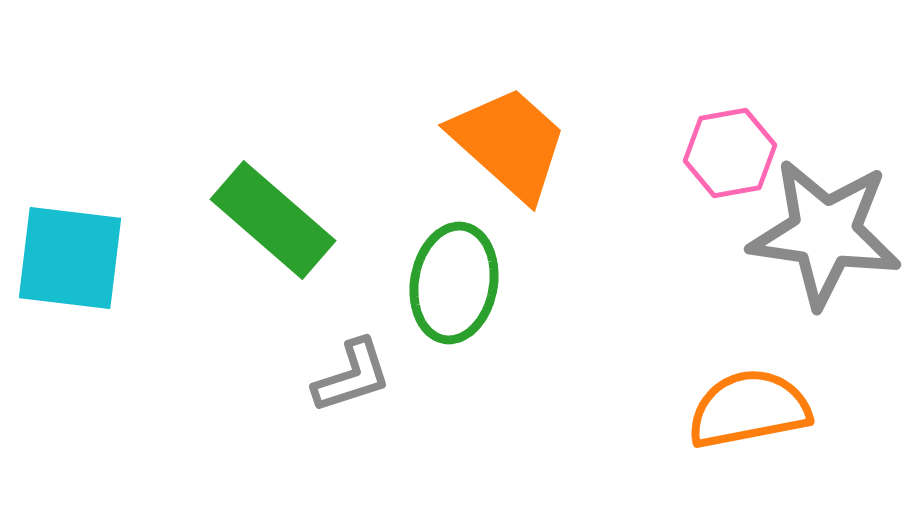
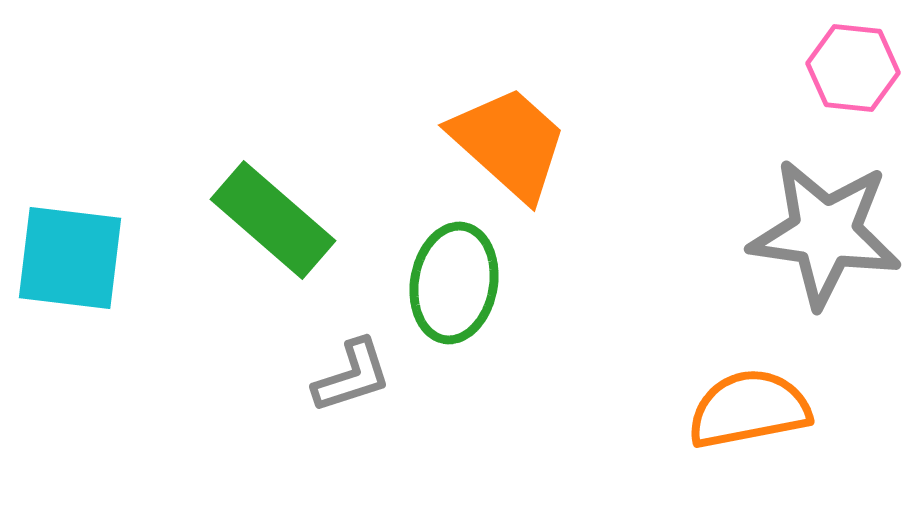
pink hexagon: moved 123 px right, 85 px up; rotated 16 degrees clockwise
